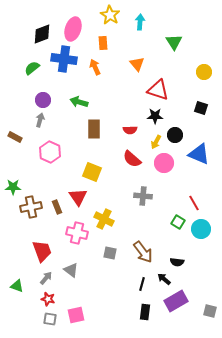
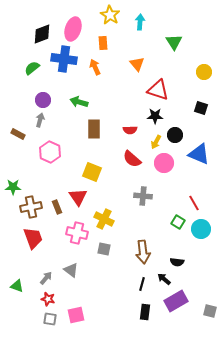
brown rectangle at (15, 137): moved 3 px right, 3 px up
red trapezoid at (42, 251): moved 9 px left, 13 px up
brown arrow at (143, 252): rotated 30 degrees clockwise
gray square at (110, 253): moved 6 px left, 4 px up
